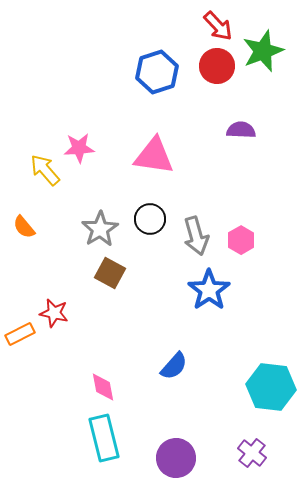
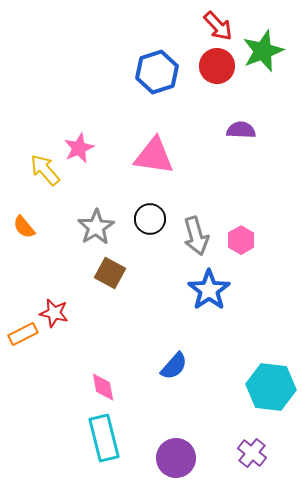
pink star: rotated 20 degrees counterclockwise
gray star: moved 4 px left, 2 px up
orange rectangle: moved 3 px right
